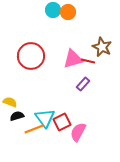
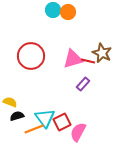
brown star: moved 6 px down
